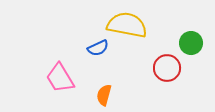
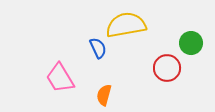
yellow semicircle: moved 1 px left; rotated 21 degrees counterclockwise
blue semicircle: rotated 90 degrees counterclockwise
